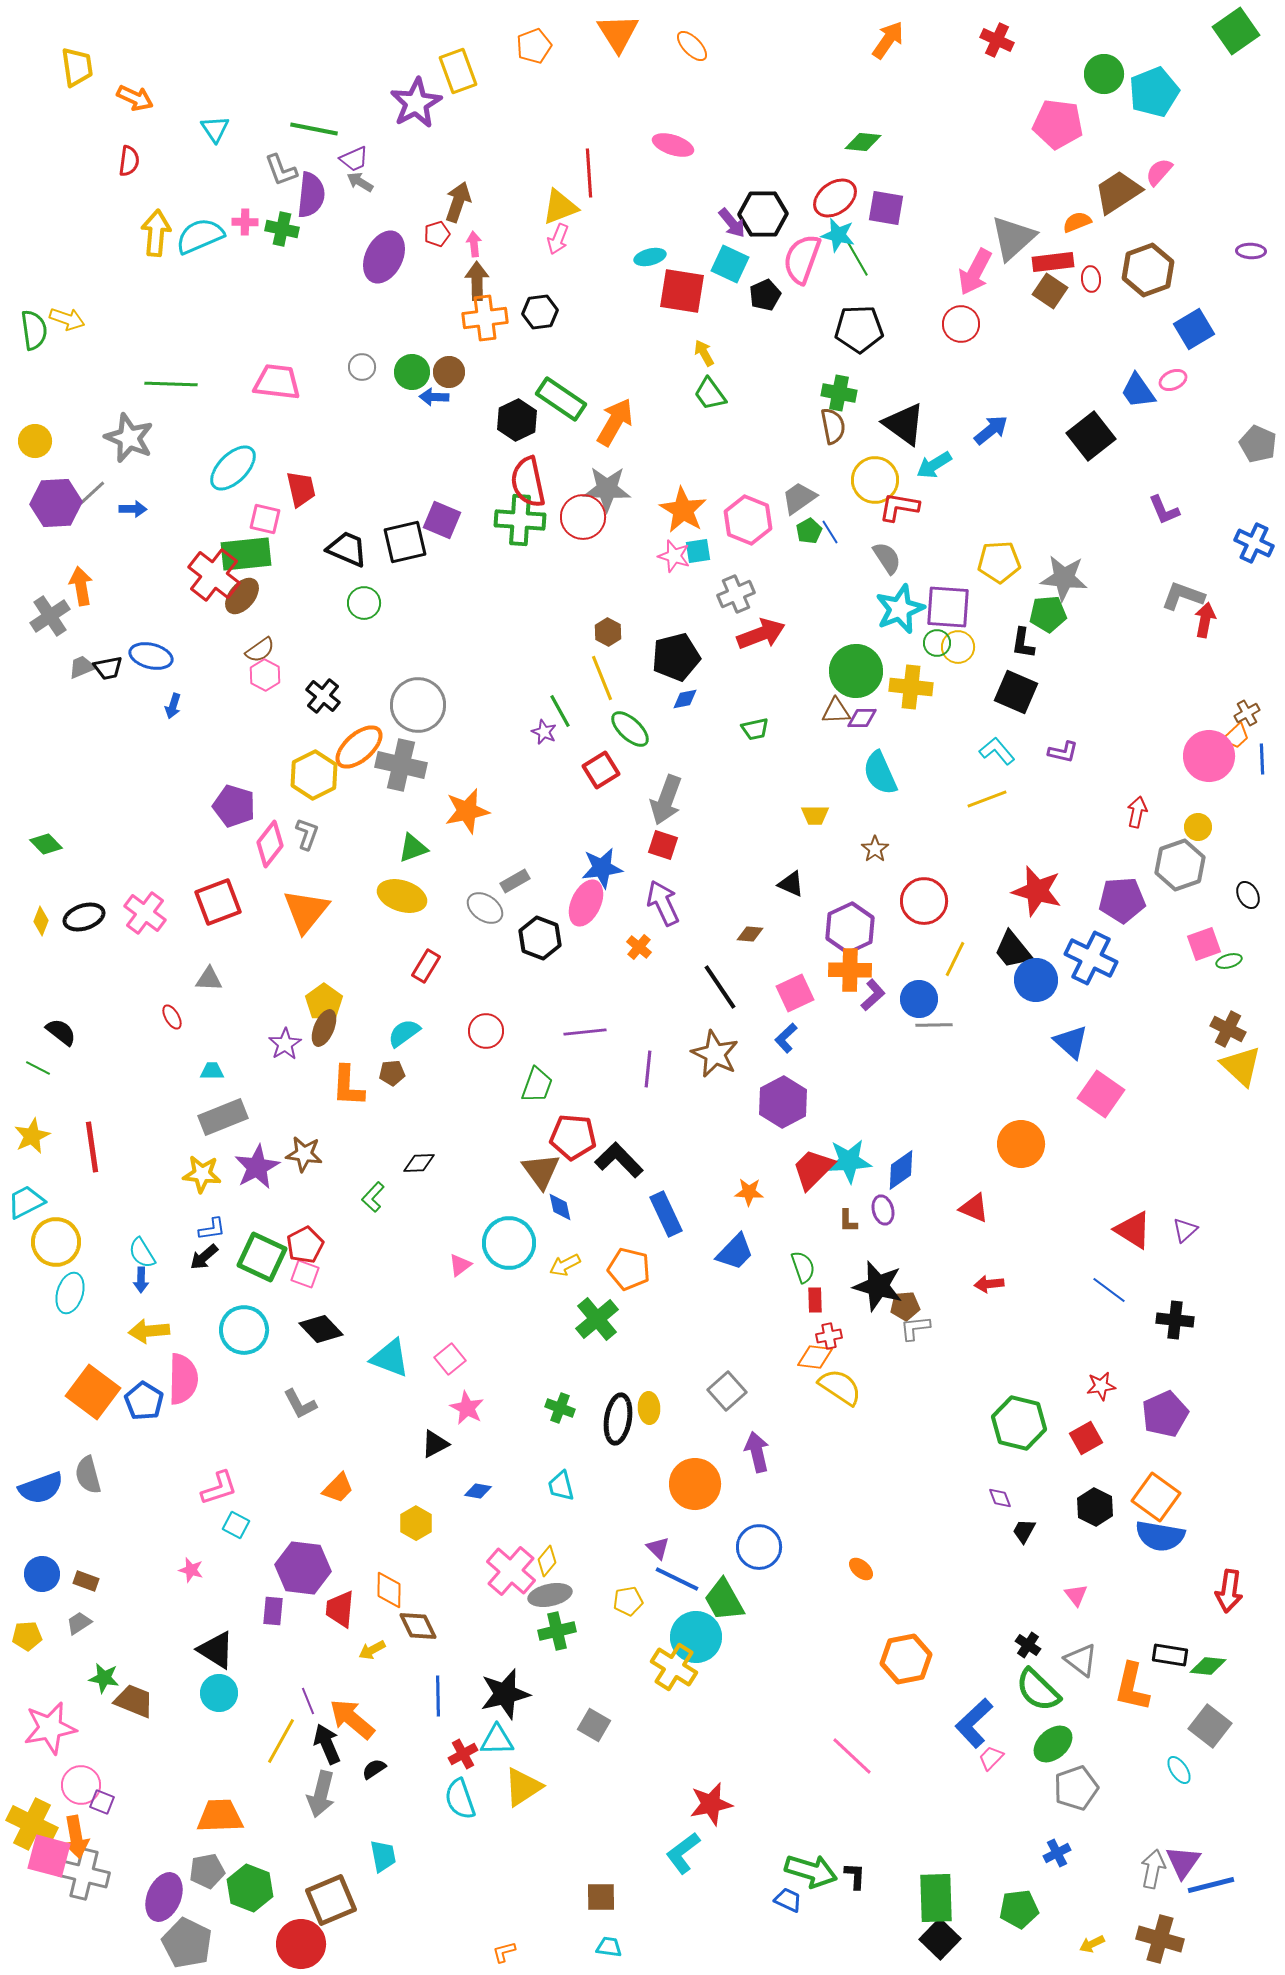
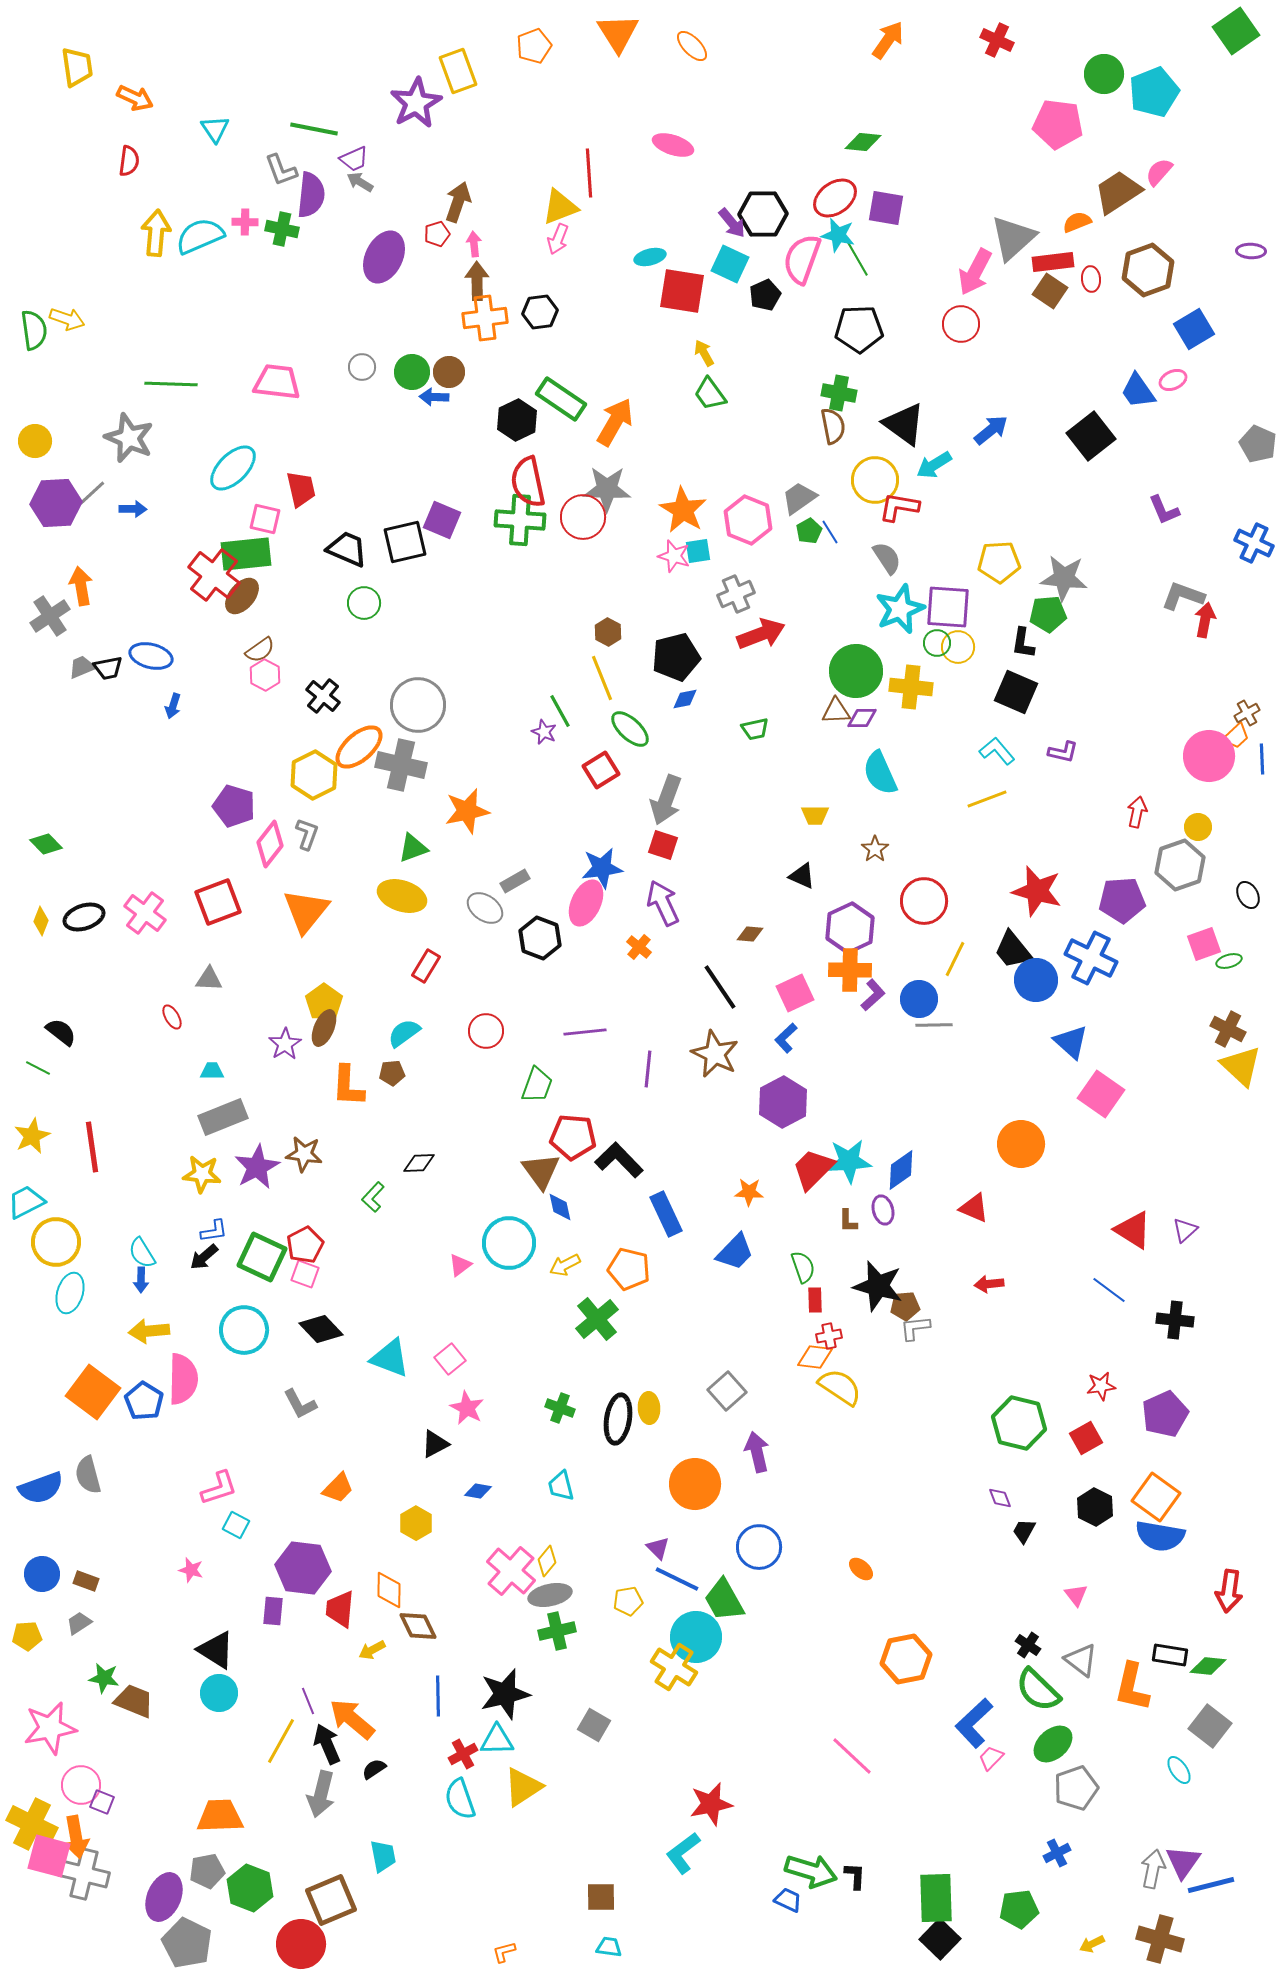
black triangle at (791, 884): moved 11 px right, 8 px up
blue L-shape at (212, 1229): moved 2 px right, 2 px down
